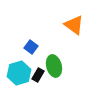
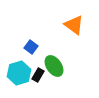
green ellipse: rotated 20 degrees counterclockwise
